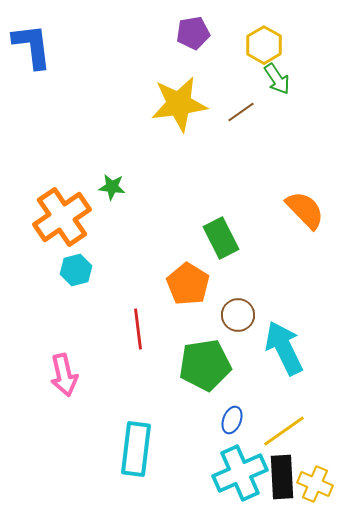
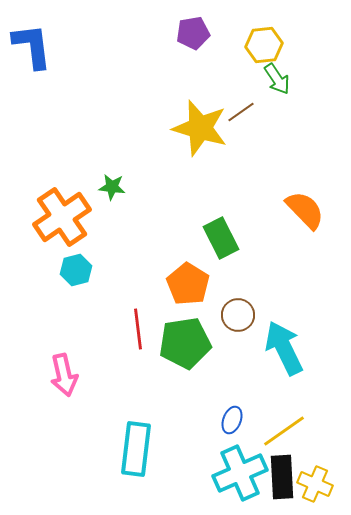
yellow hexagon: rotated 24 degrees clockwise
yellow star: moved 21 px right, 24 px down; rotated 24 degrees clockwise
green pentagon: moved 20 px left, 22 px up
